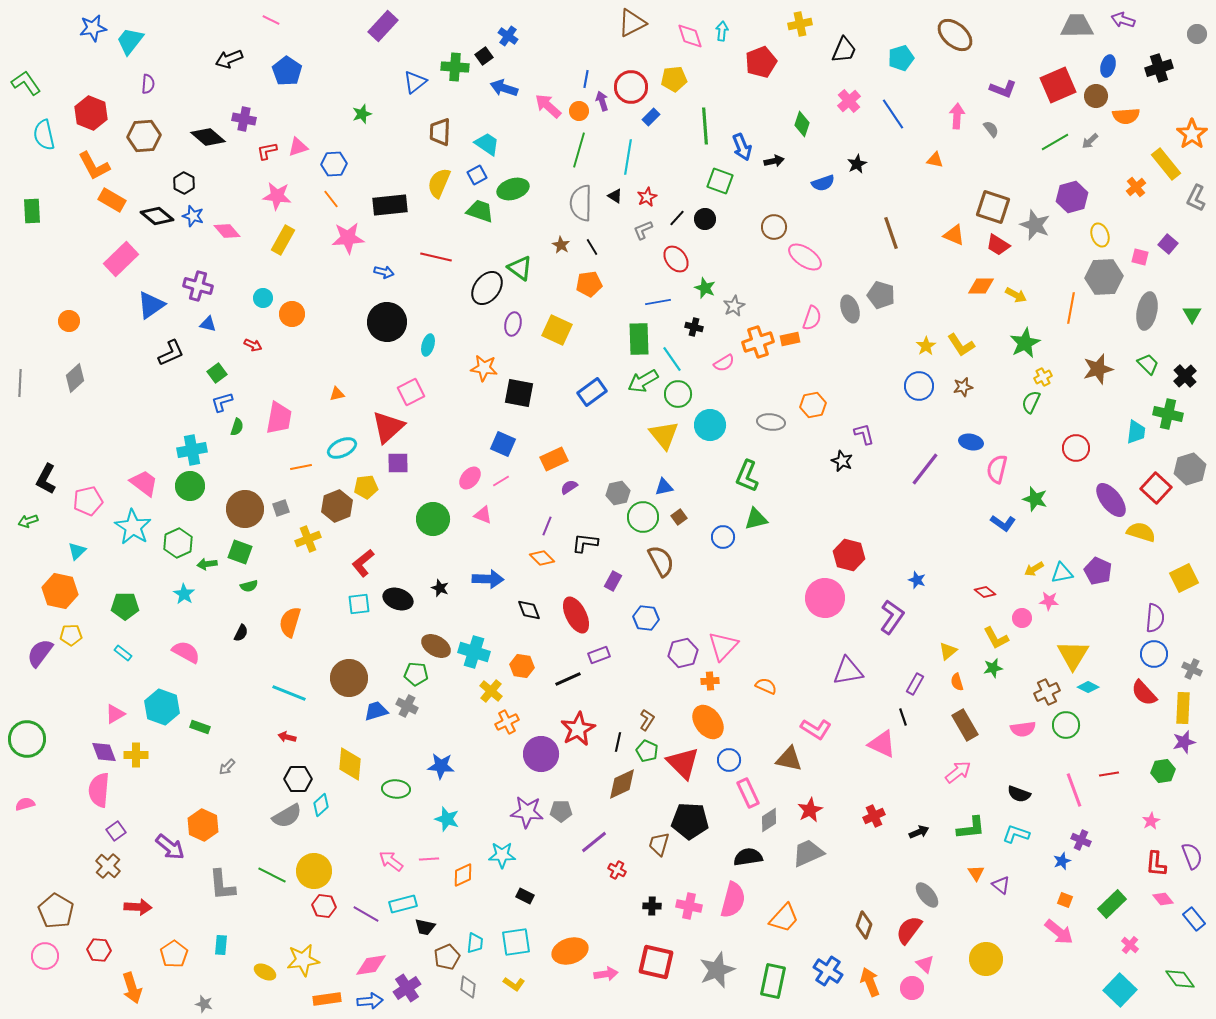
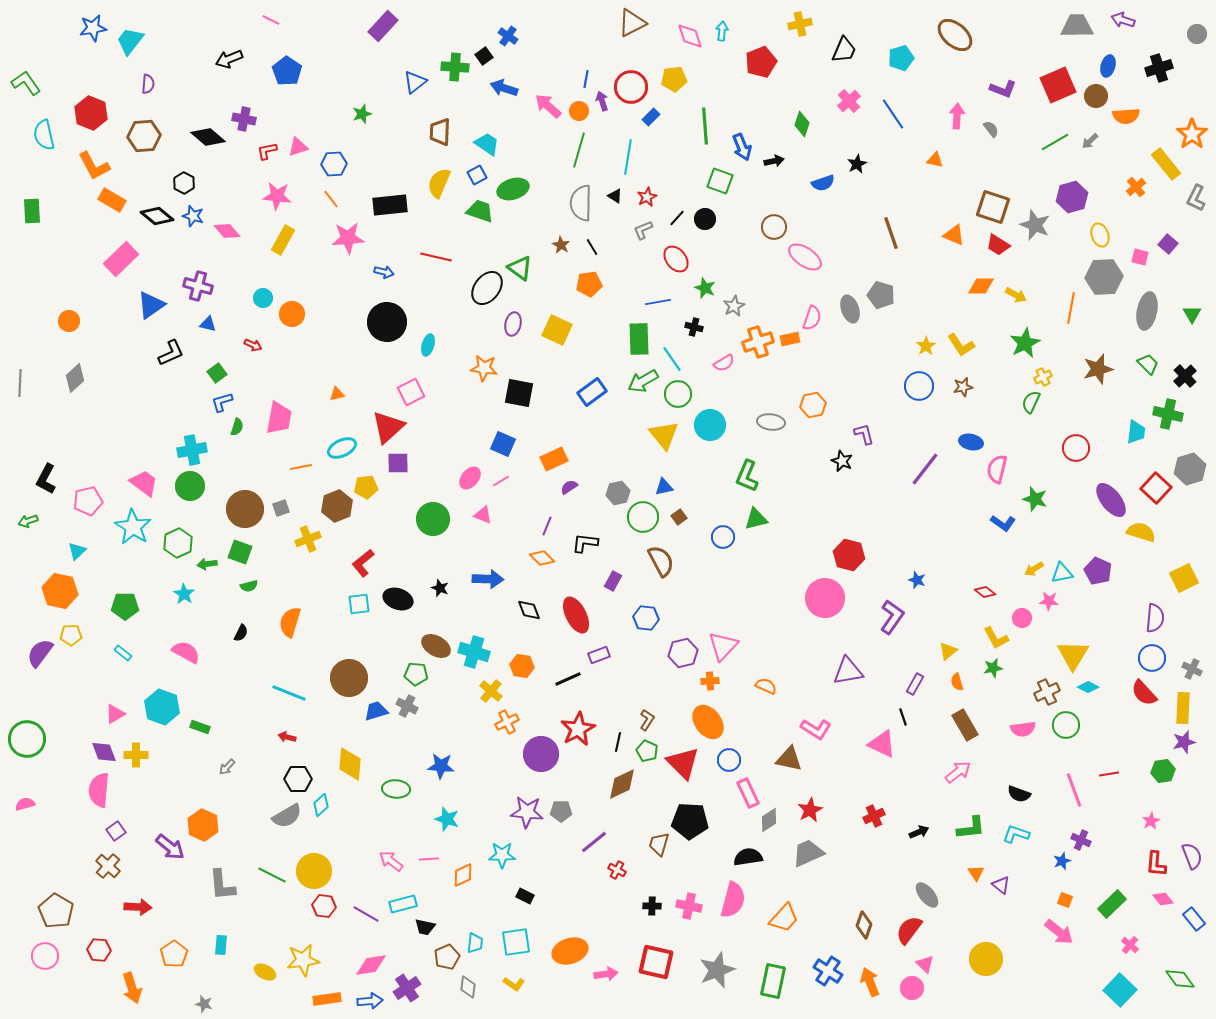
blue circle at (1154, 654): moved 2 px left, 4 px down
